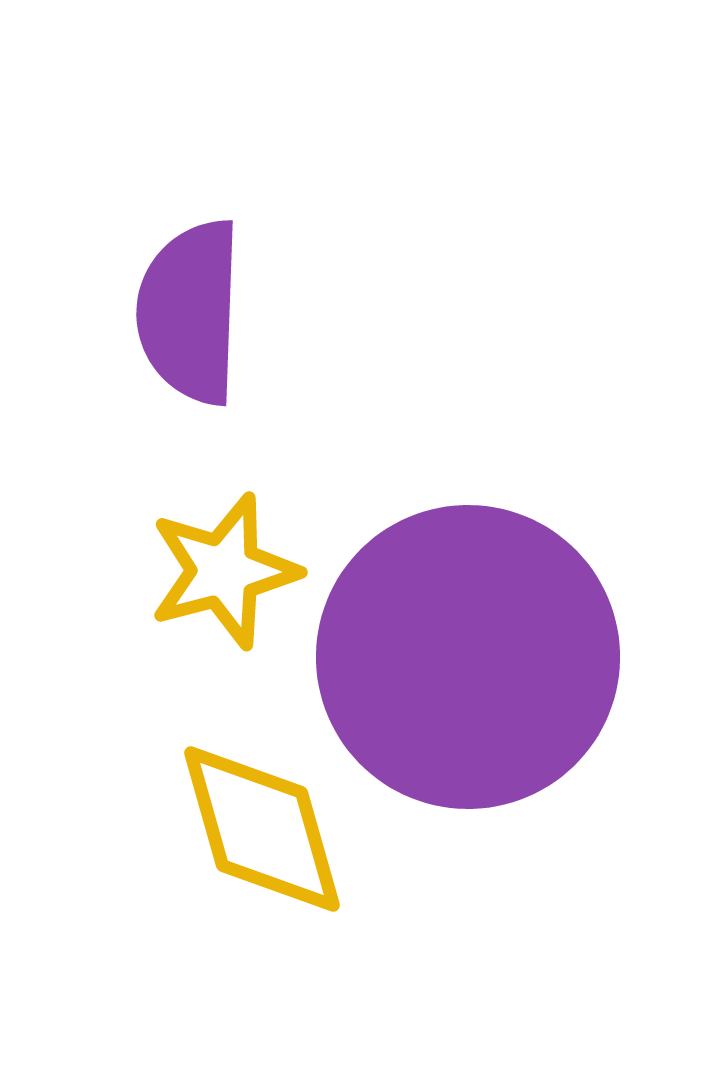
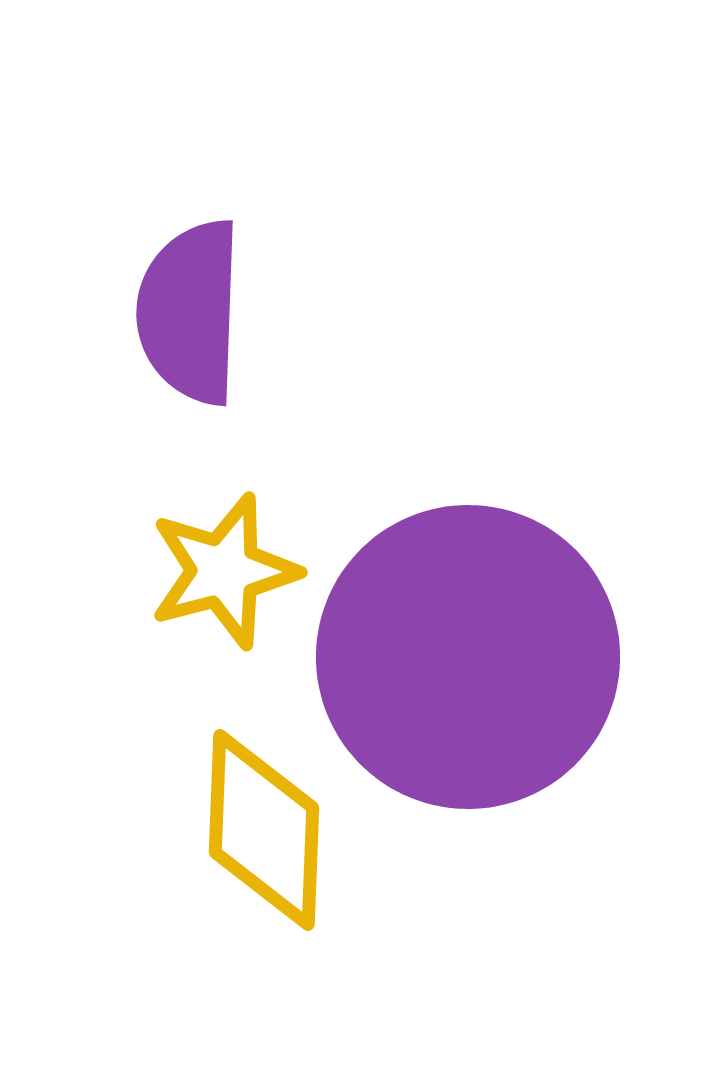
yellow diamond: moved 2 px right, 1 px down; rotated 18 degrees clockwise
